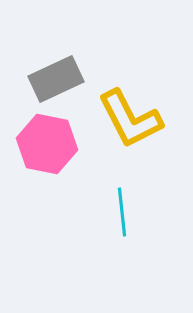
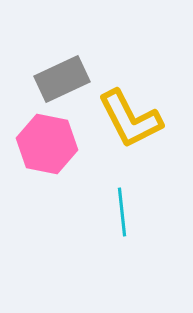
gray rectangle: moved 6 px right
